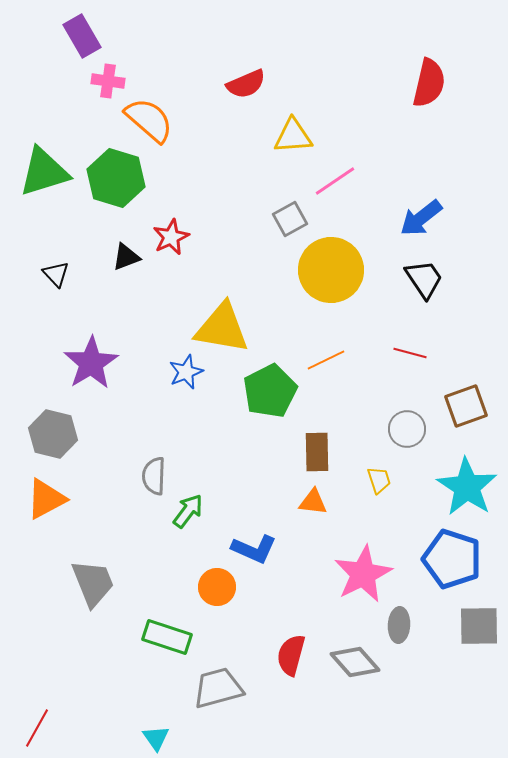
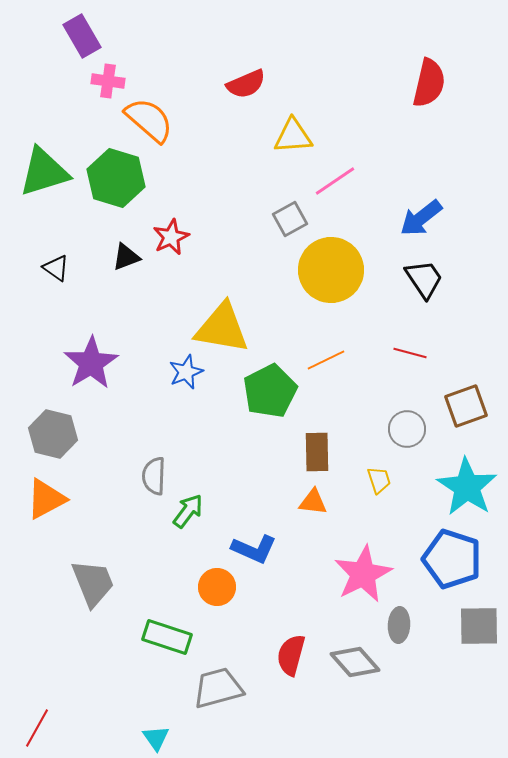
black triangle at (56, 274): moved 6 px up; rotated 12 degrees counterclockwise
